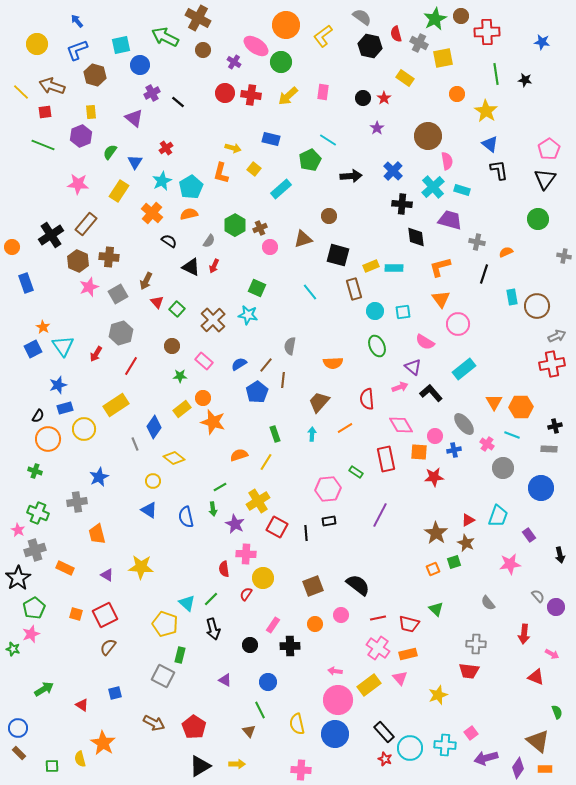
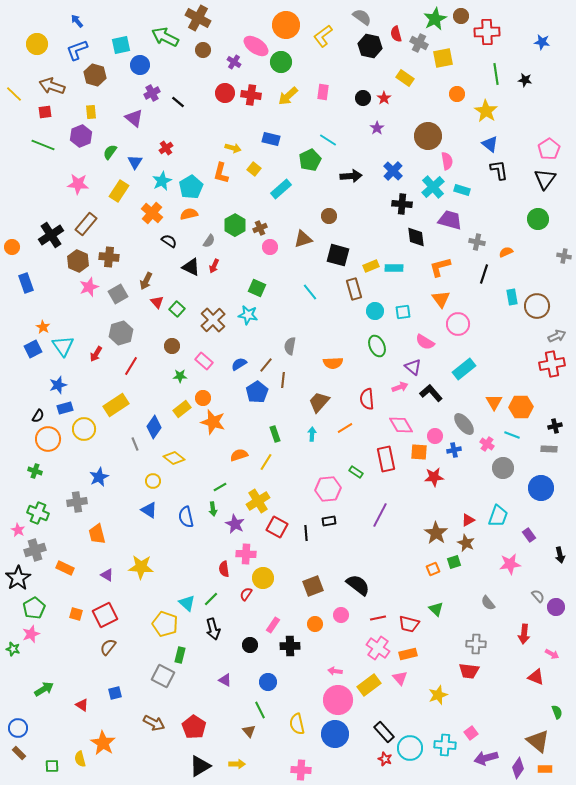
yellow line at (21, 92): moved 7 px left, 2 px down
